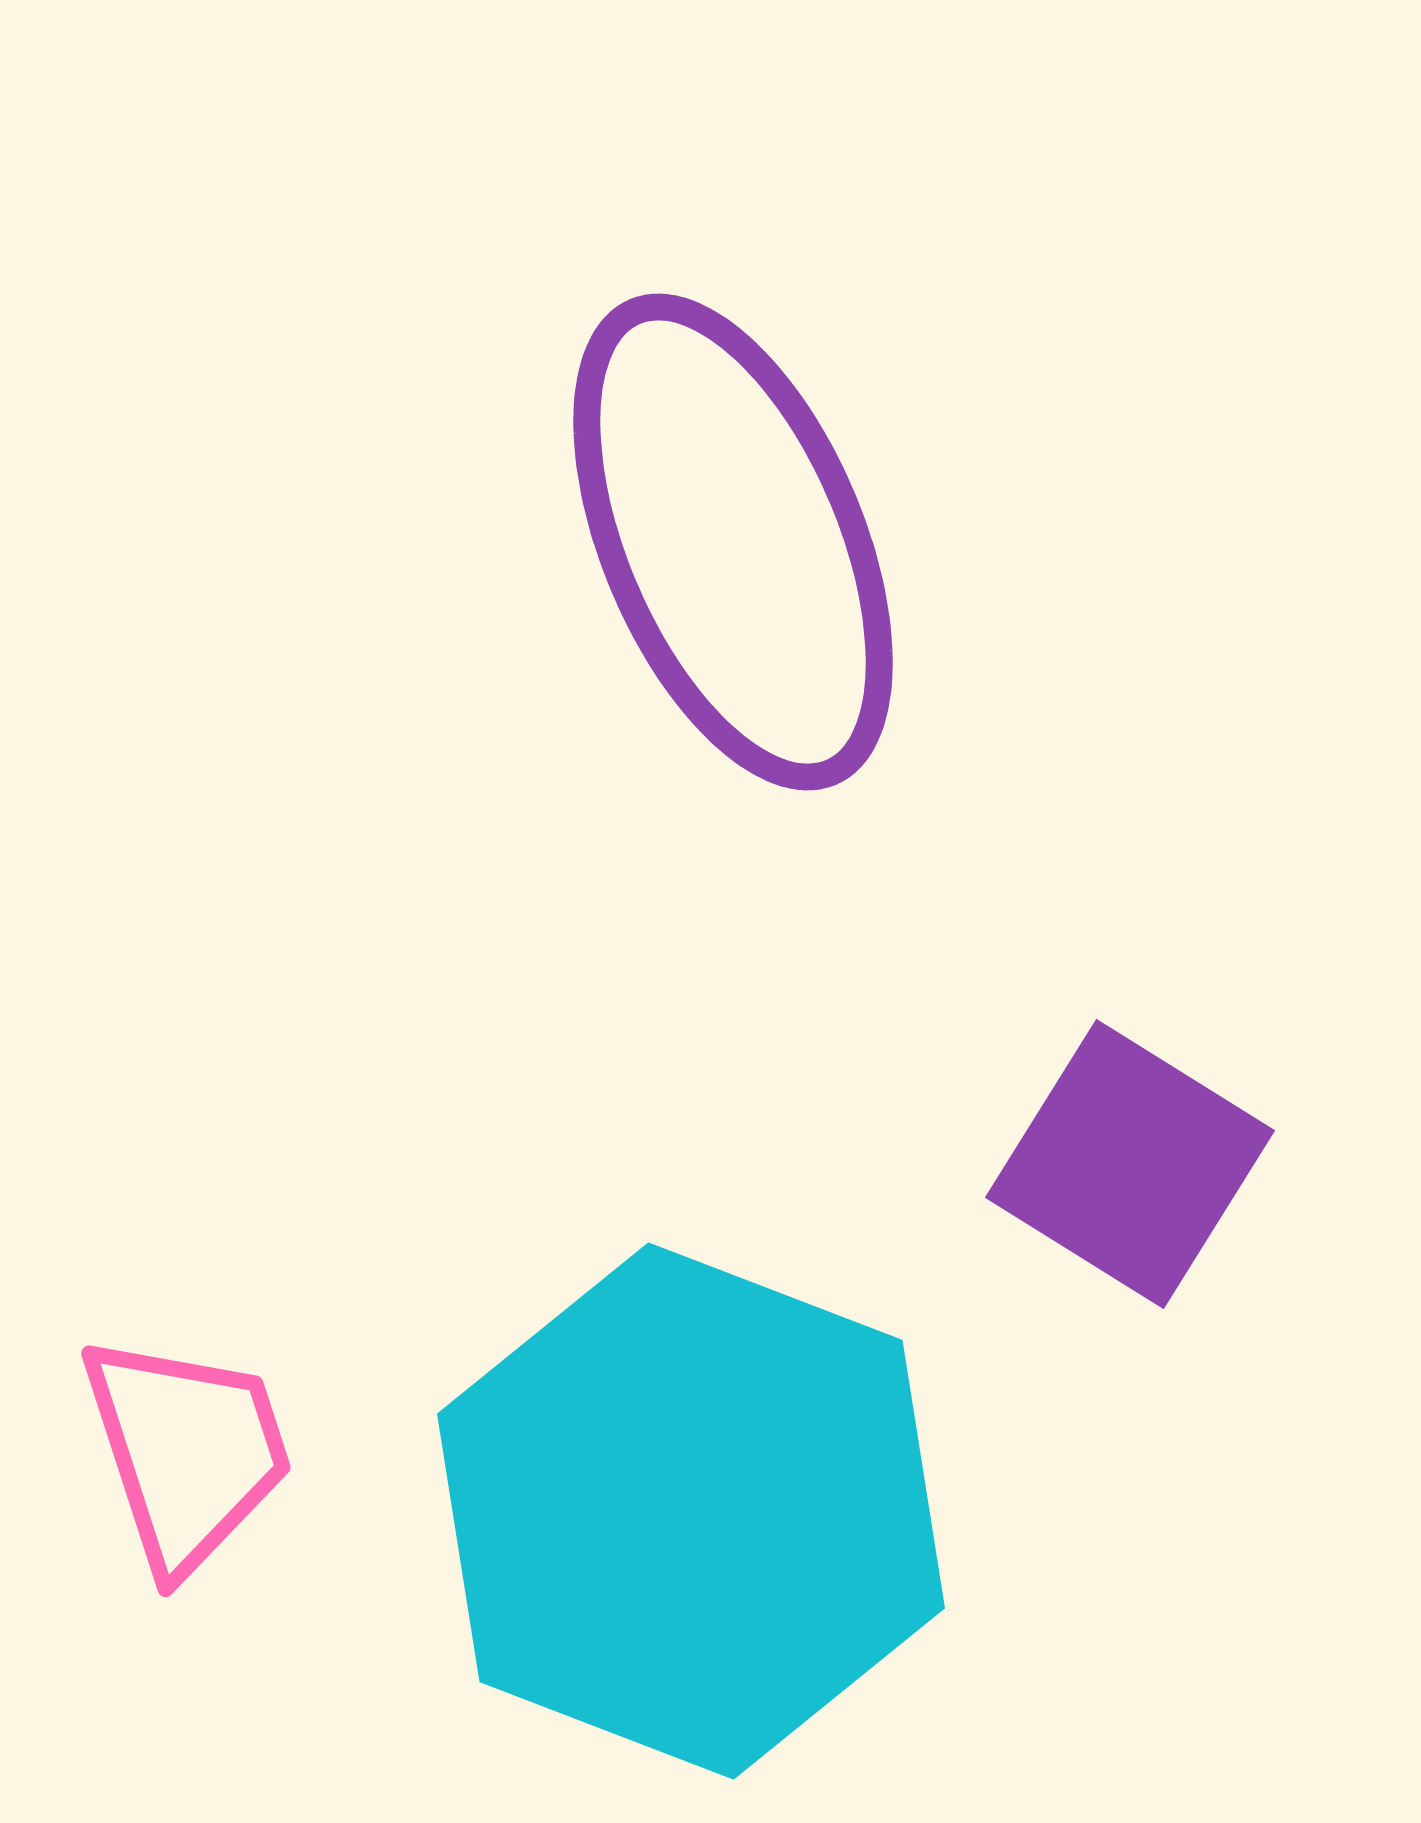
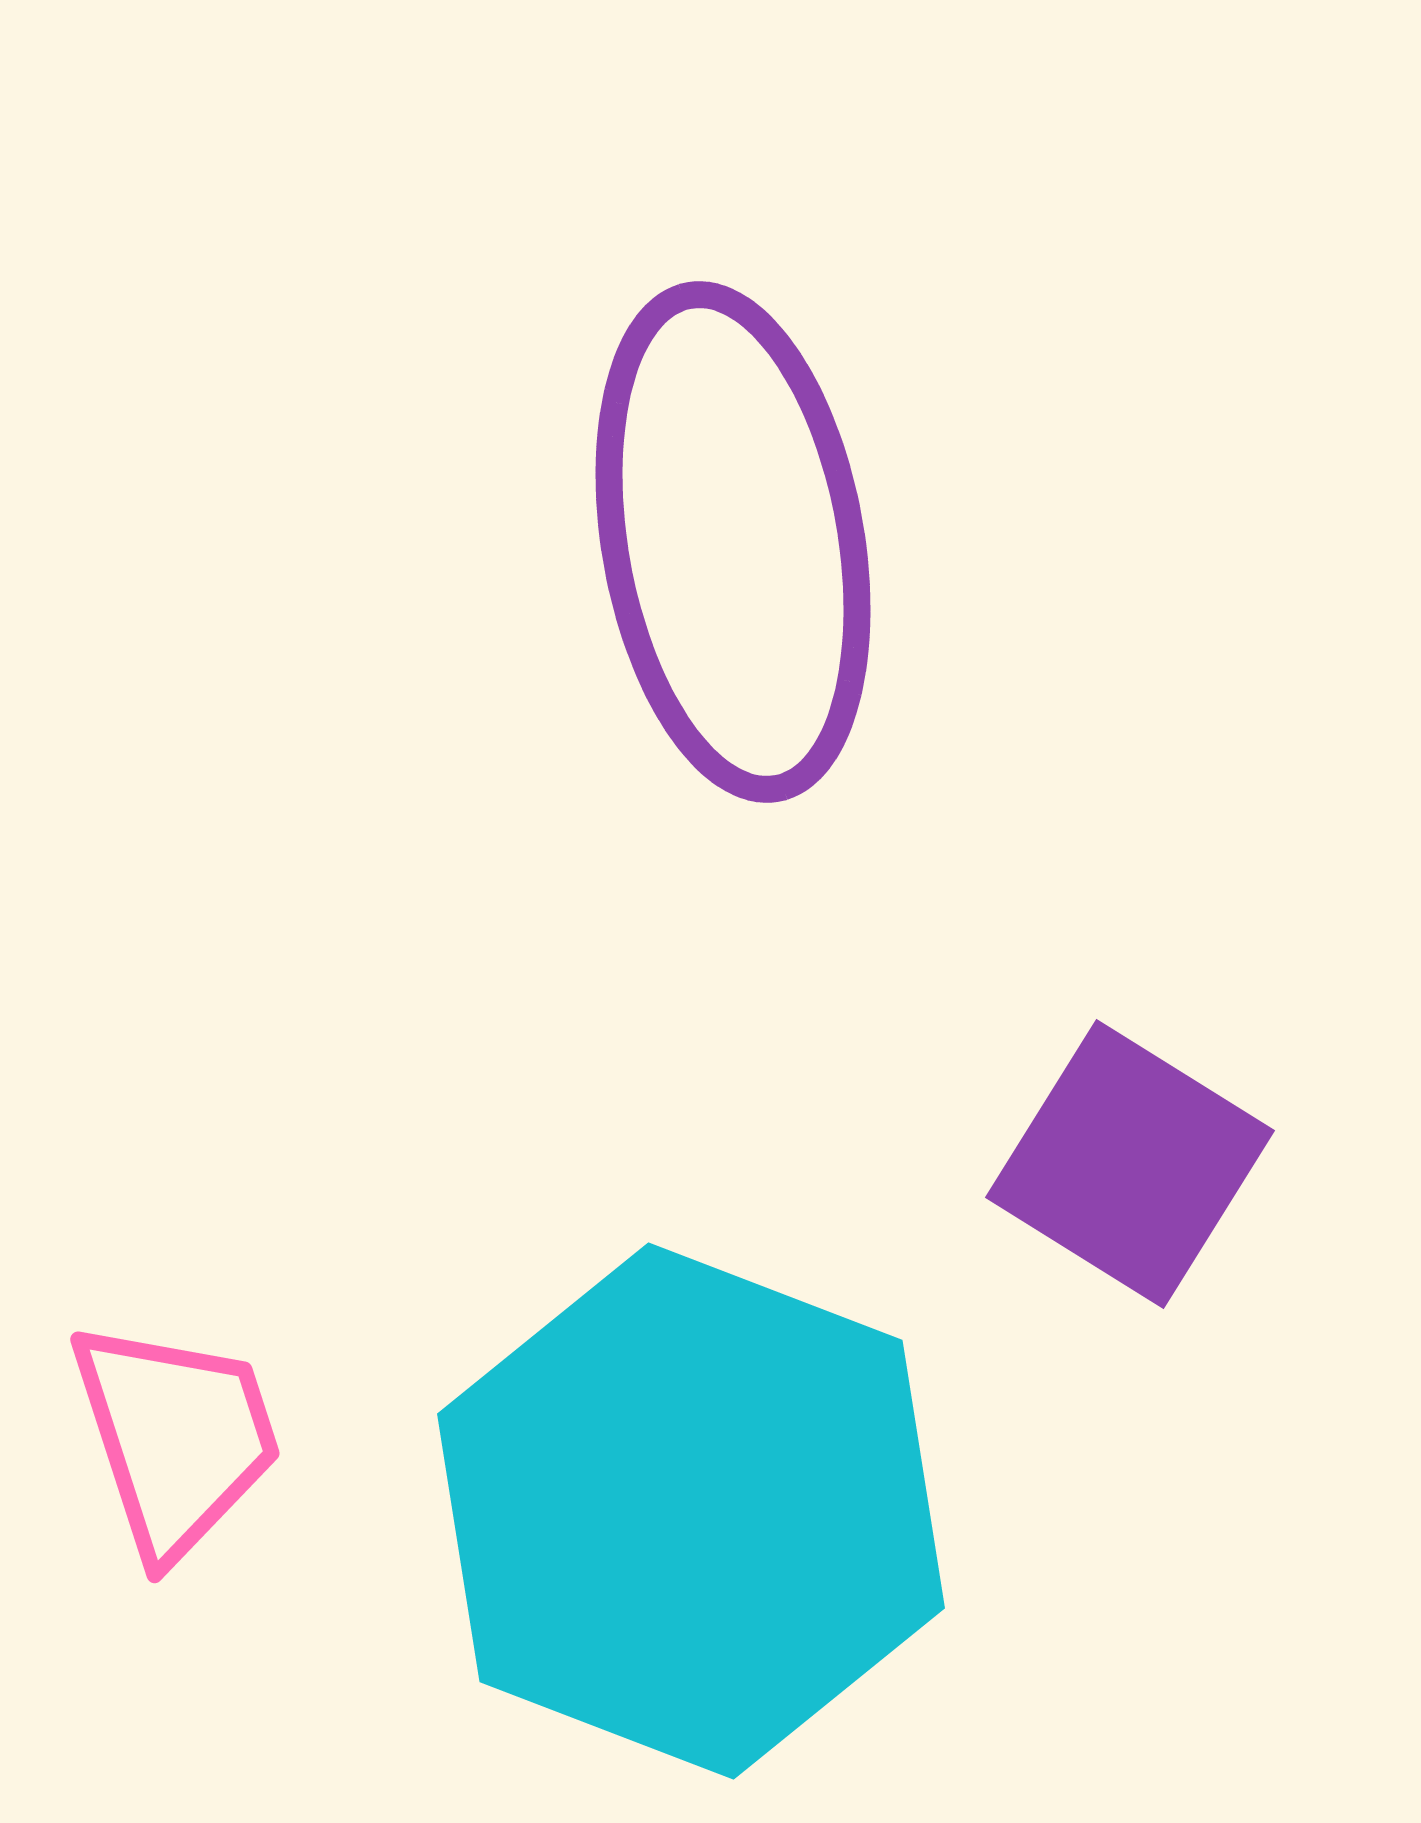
purple ellipse: rotated 13 degrees clockwise
pink trapezoid: moved 11 px left, 14 px up
